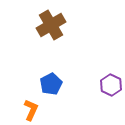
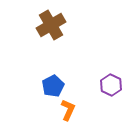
blue pentagon: moved 2 px right, 2 px down
orange L-shape: moved 37 px right
